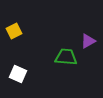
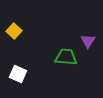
yellow square: rotated 21 degrees counterclockwise
purple triangle: rotated 28 degrees counterclockwise
